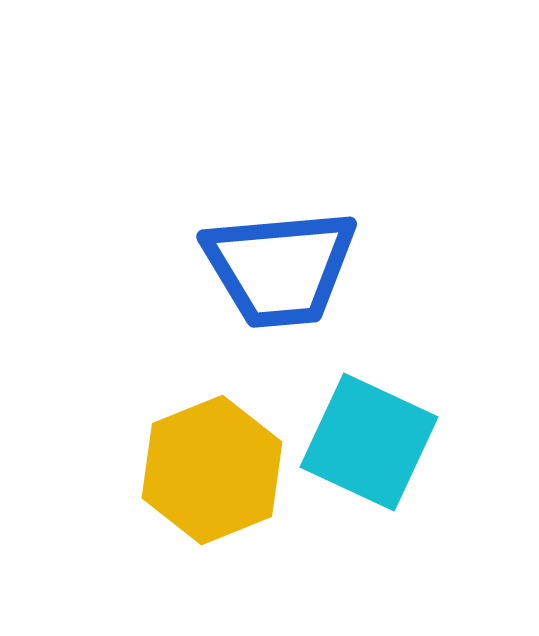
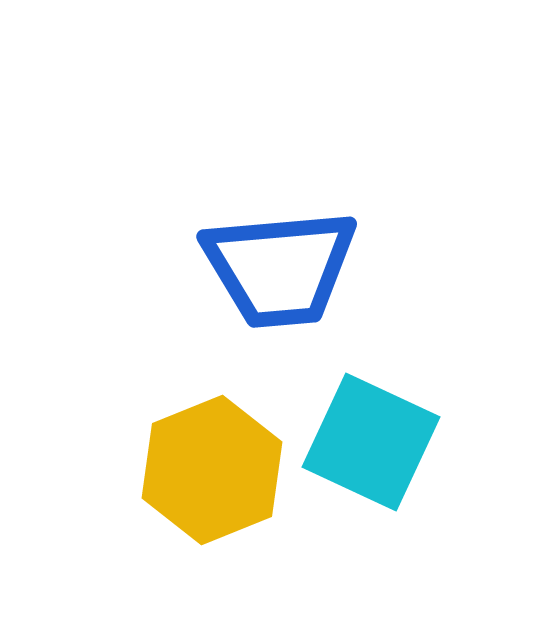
cyan square: moved 2 px right
